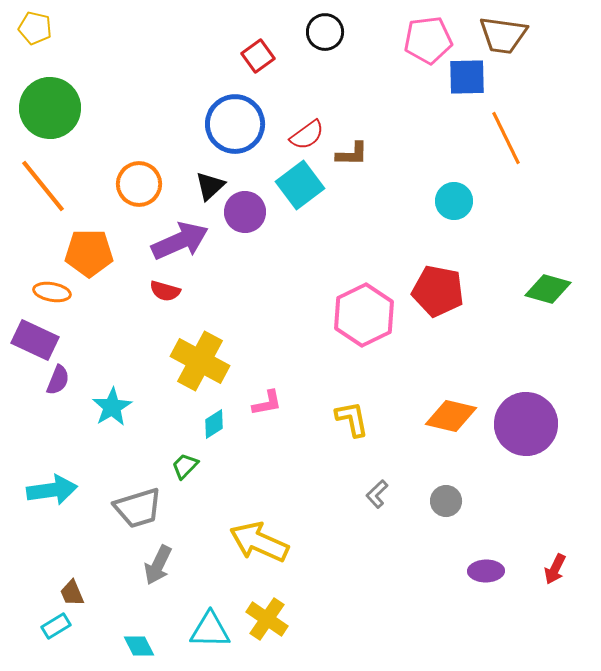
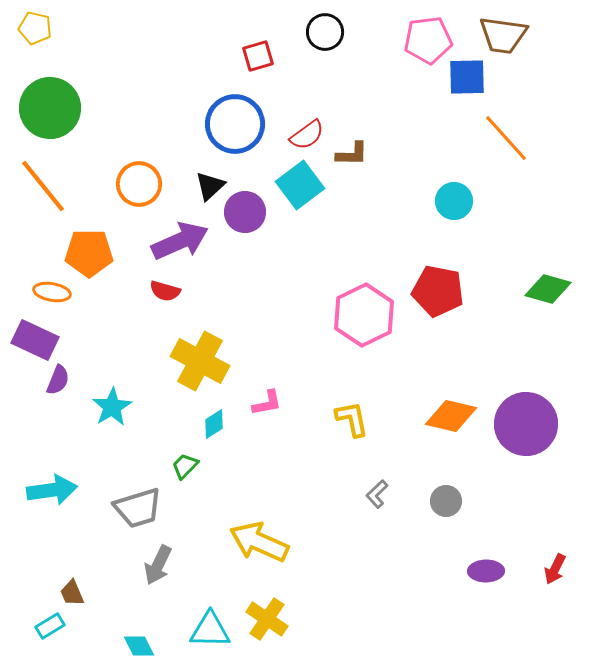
red square at (258, 56): rotated 20 degrees clockwise
orange line at (506, 138): rotated 16 degrees counterclockwise
cyan rectangle at (56, 626): moved 6 px left
